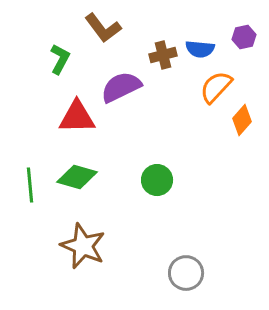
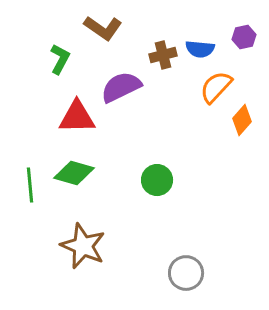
brown L-shape: rotated 18 degrees counterclockwise
green diamond: moved 3 px left, 4 px up
